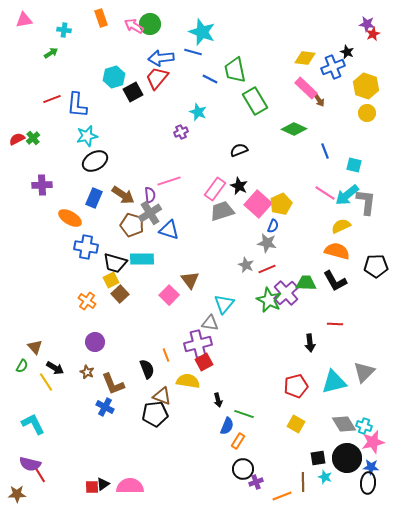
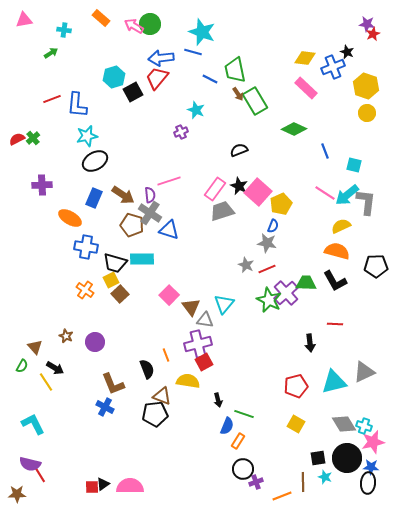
orange rectangle at (101, 18): rotated 30 degrees counterclockwise
brown arrow at (319, 100): moved 81 px left, 6 px up
cyan star at (198, 112): moved 2 px left, 2 px up
pink square at (258, 204): moved 12 px up
gray cross at (150, 213): rotated 25 degrees counterclockwise
brown triangle at (190, 280): moved 1 px right, 27 px down
orange cross at (87, 301): moved 2 px left, 11 px up
gray triangle at (210, 323): moved 5 px left, 3 px up
brown star at (87, 372): moved 21 px left, 36 px up
gray triangle at (364, 372): rotated 20 degrees clockwise
